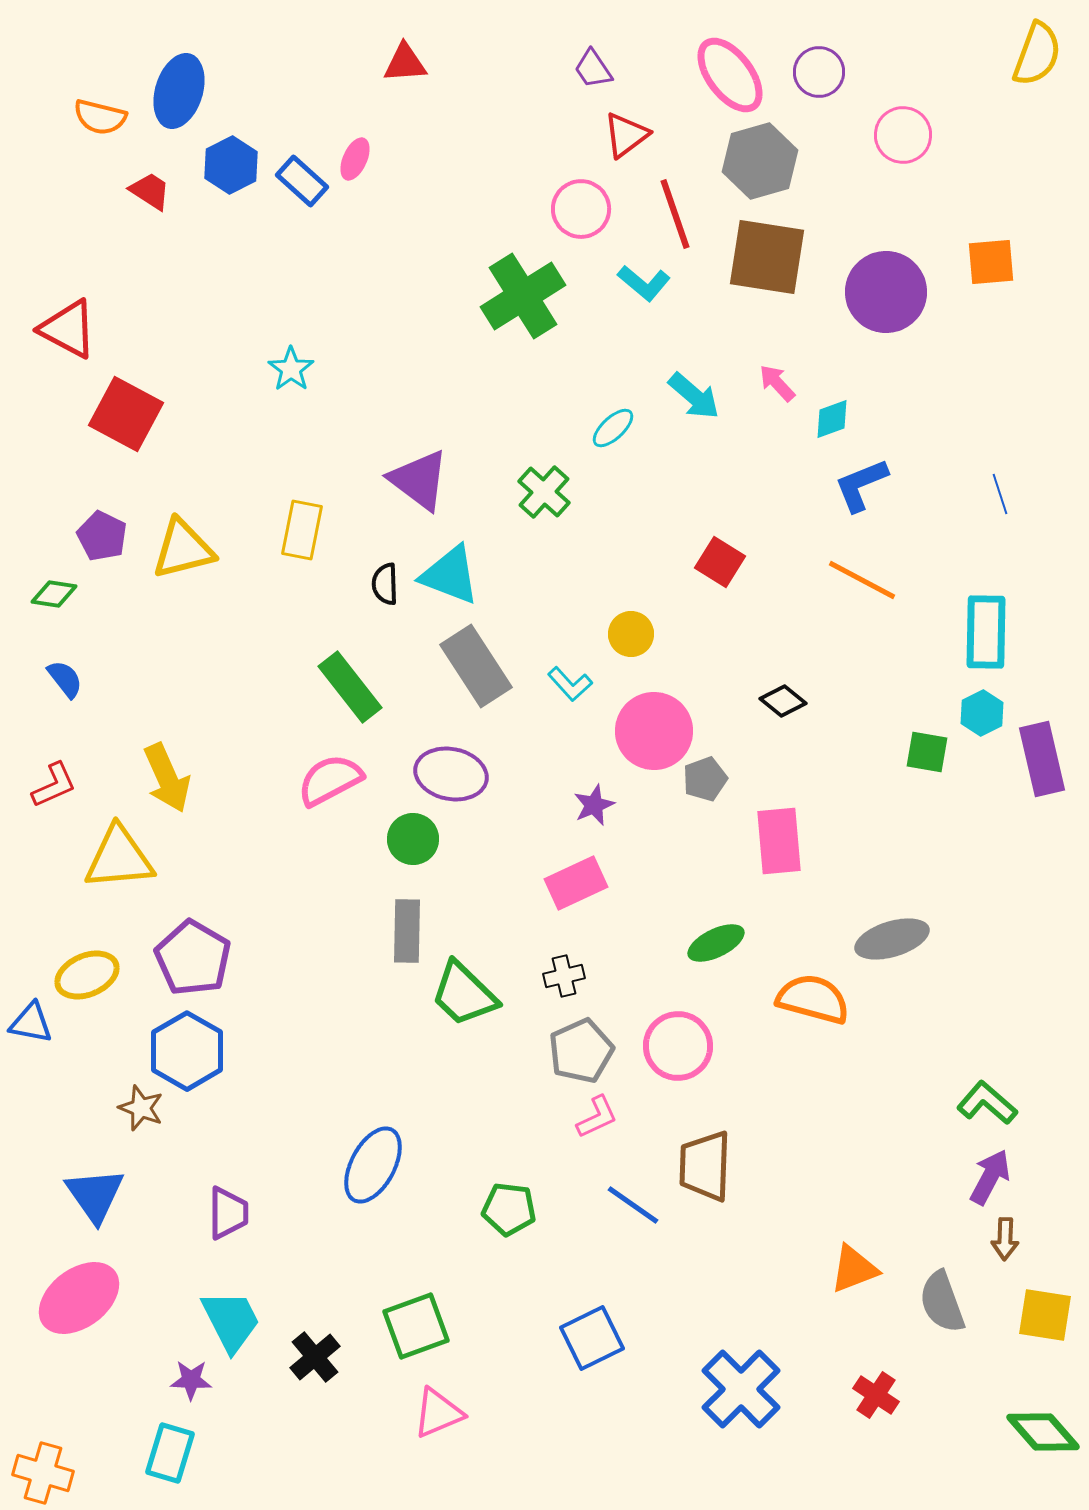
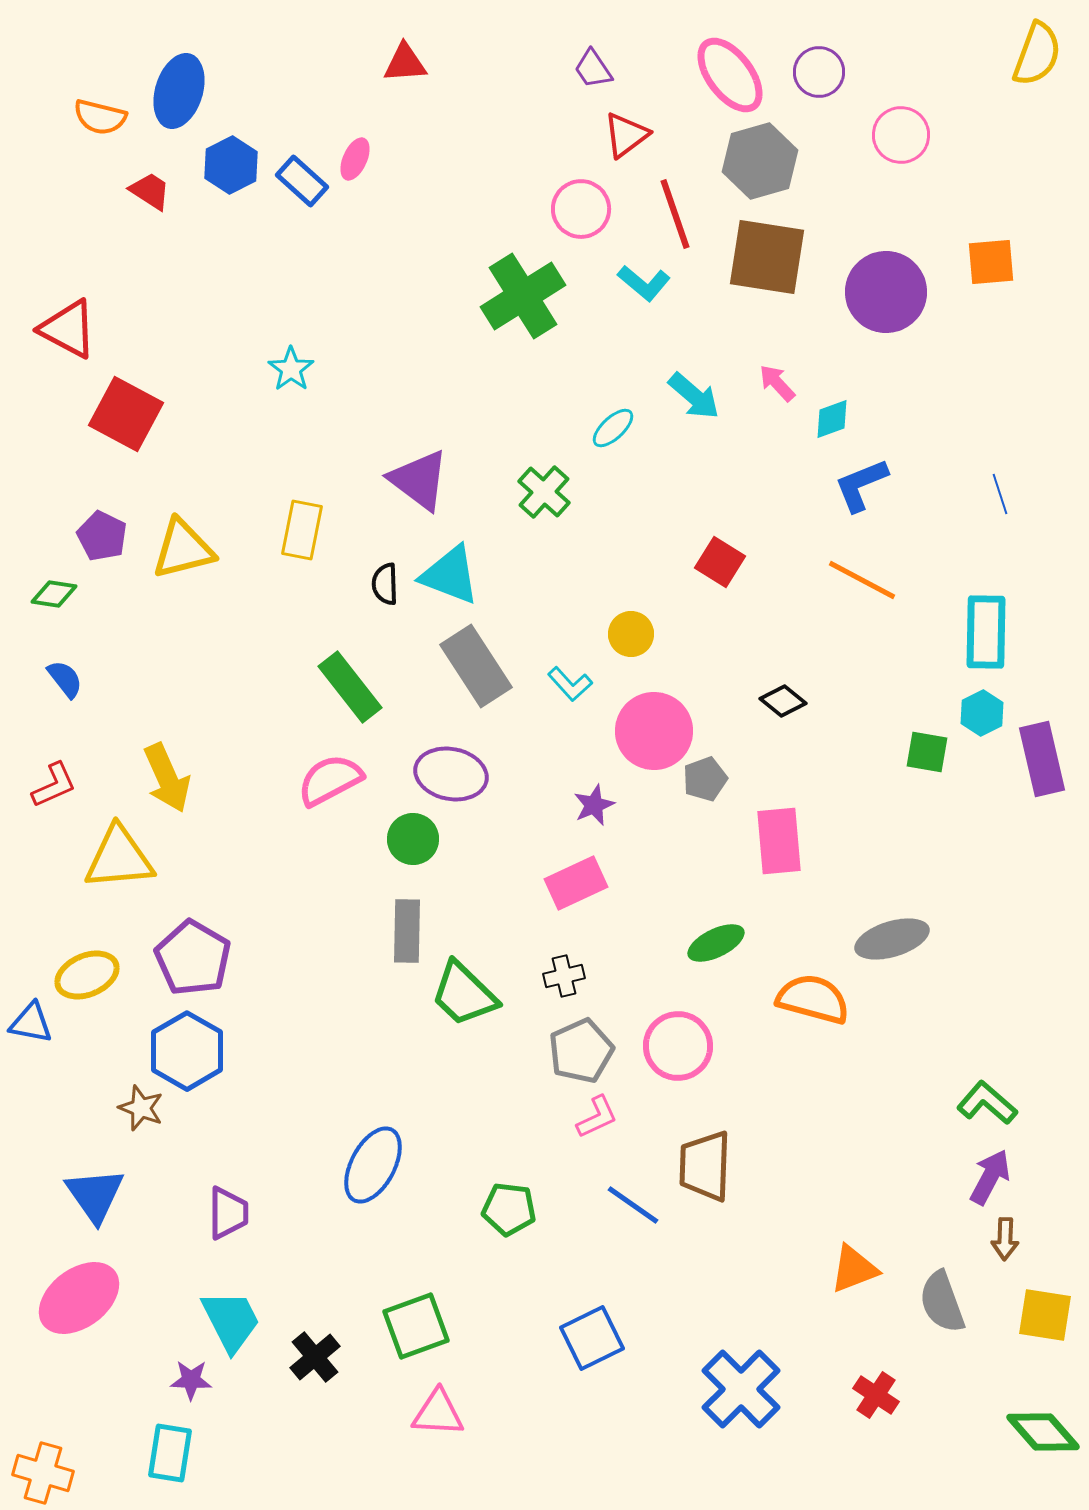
pink circle at (903, 135): moved 2 px left
pink triangle at (438, 1413): rotated 26 degrees clockwise
cyan rectangle at (170, 1453): rotated 8 degrees counterclockwise
